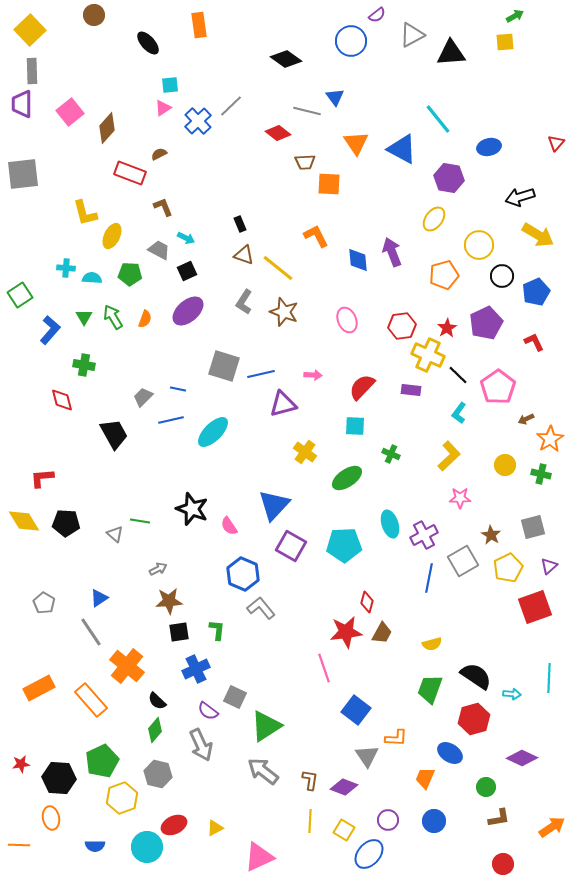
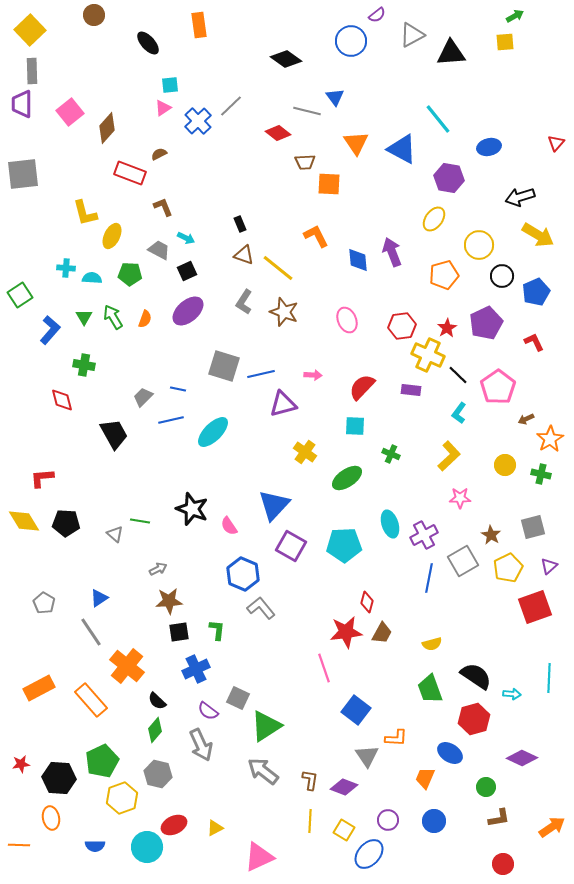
green trapezoid at (430, 689): rotated 40 degrees counterclockwise
gray square at (235, 697): moved 3 px right, 1 px down
